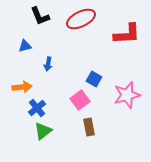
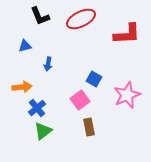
pink star: rotated 8 degrees counterclockwise
